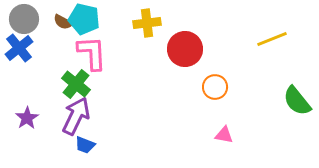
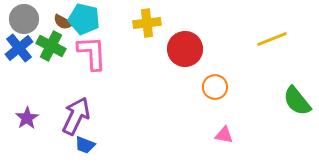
green cross: moved 25 px left, 38 px up; rotated 12 degrees counterclockwise
